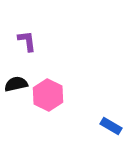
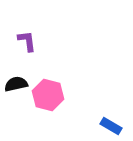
pink hexagon: rotated 12 degrees counterclockwise
